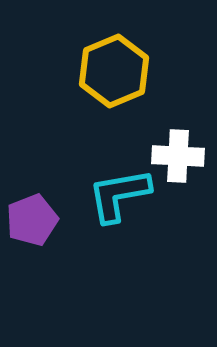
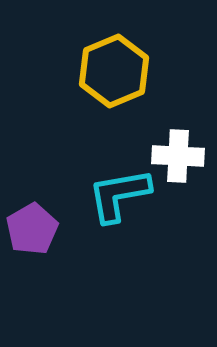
purple pentagon: moved 9 px down; rotated 9 degrees counterclockwise
